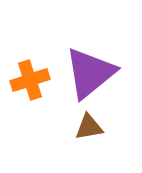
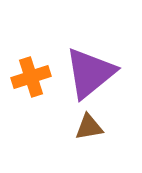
orange cross: moved 1 px right, 3 px up
